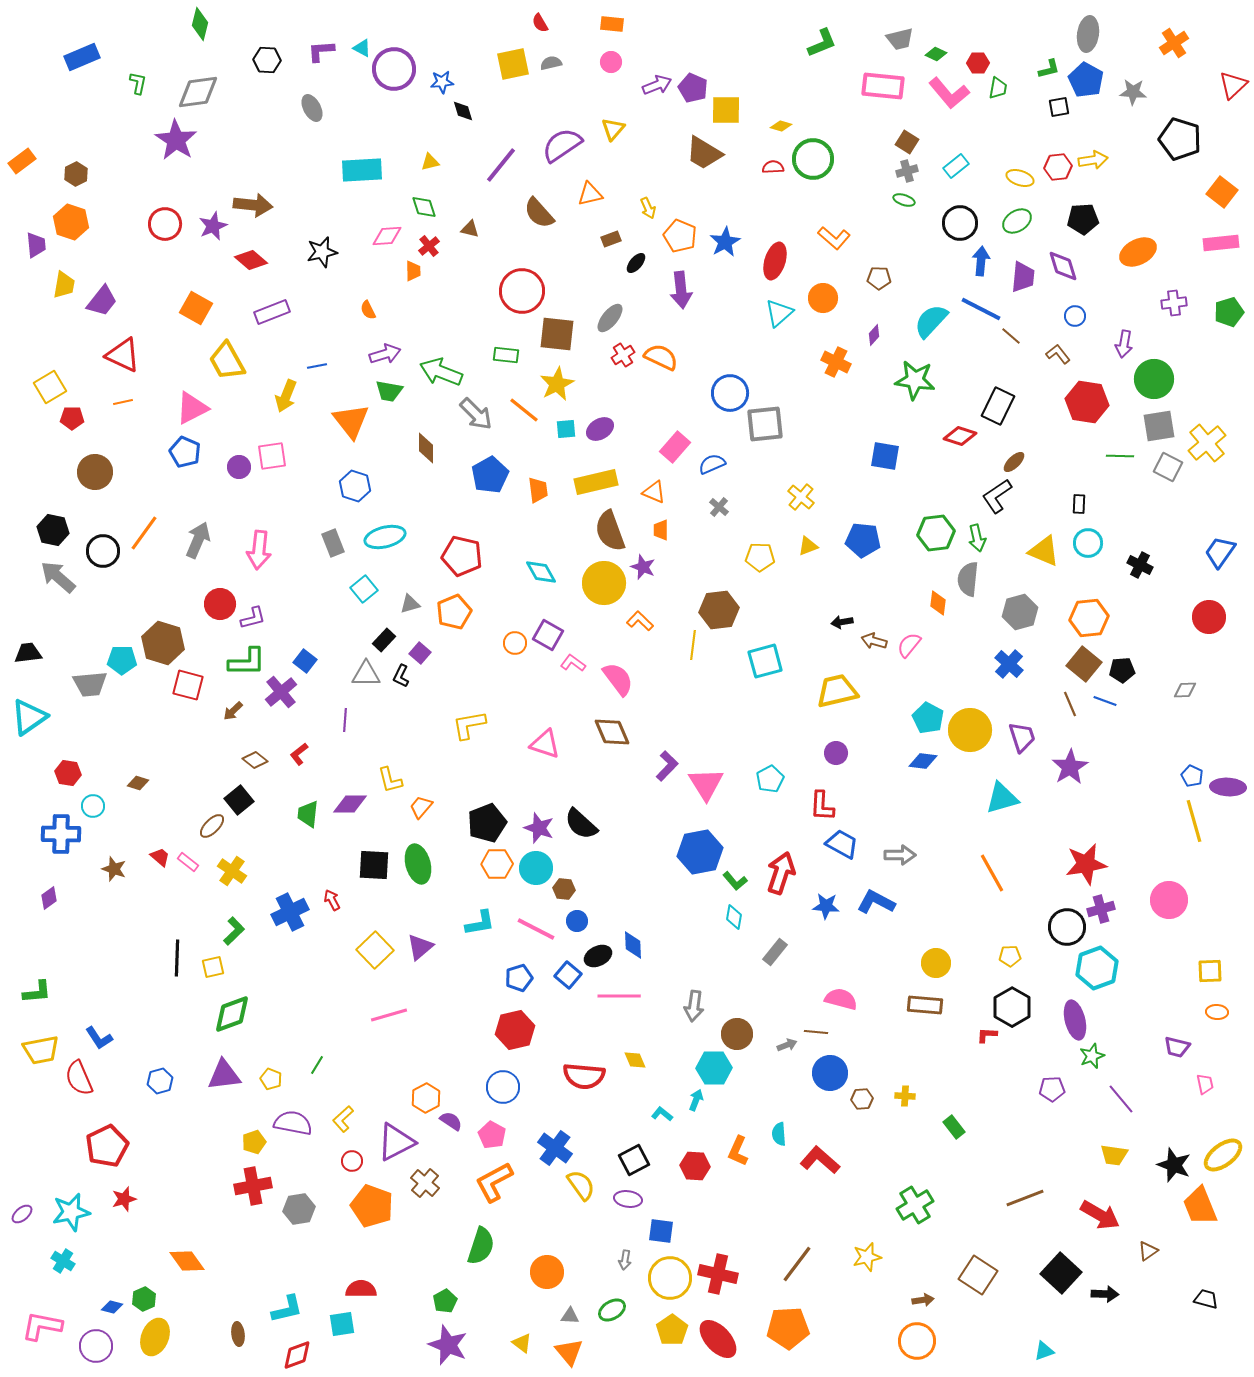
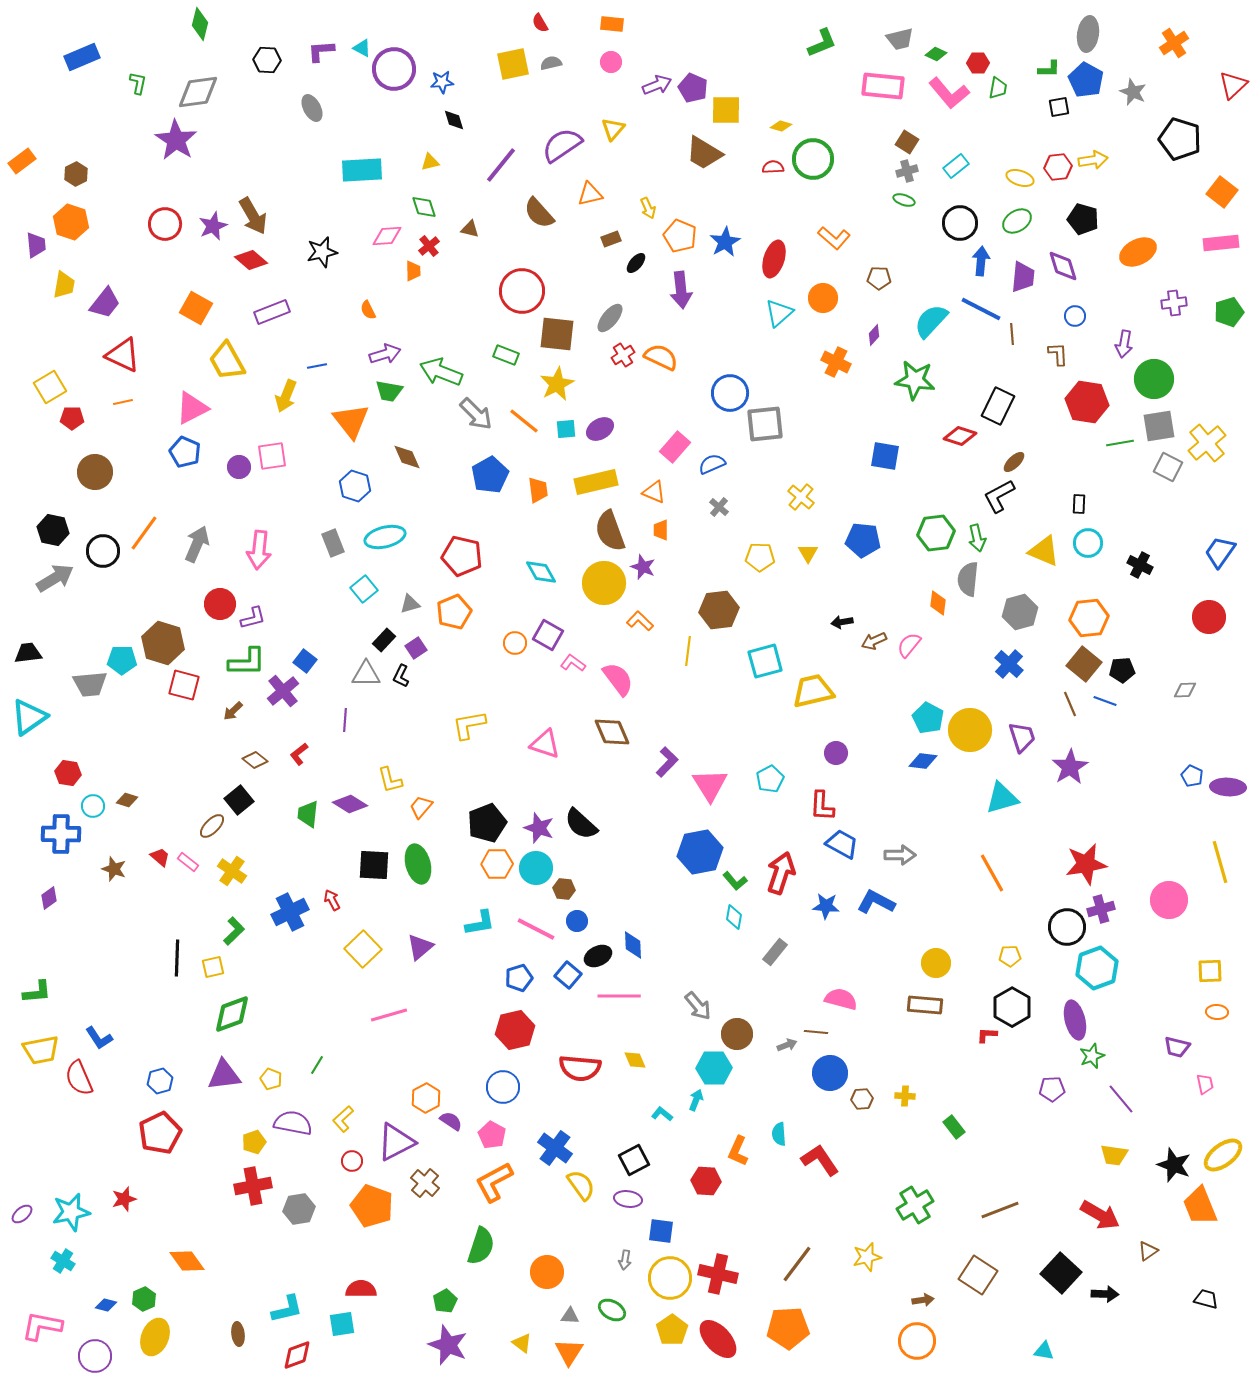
green L-shape at (1049, 69): rotated 15 degrees clockwise
gray star at (1133, 92): rotated 20 degrees clockwise
black diamond at (463, 111): moved 9 px left, 9 px down
brown arrow at (253, 205): moved 11 px down; rotated 54 degrees clockwise
black pentagon at (1083, 219): rotated 20 degrees clockwise
red ellipse at (775, 261): moved 1 px left, 2 px up
purple trapezoid at (102, 301): moved 3 px right, 2 px down
brown line at (1011, 336): moved 1 px right, 2 px up; rotated 45 degrees clockwise
brown L-shape at (1058, 354): rotated 35 degrees clockwise
green rectangle at (506, 355): rotated 15 degrees clockwise
orange line at (524, 410): moved 11 px down
brown diamond at (426, 448): moved 19 px left, 9 px down; rotated 24 degrees counterclockwise
green line at (1120, 456): moved 13 px up; rotated 12 degrees counterclockwise
black L-shape at (997, 496): moved 2 px right; rotated 6 degrees clockwise
gray arrow at (198, 540): moved 1 px left, 4 px down
yellow triangle at (808, 546): moved 7 px down; rotated 40 degrees counterclockwise
gray arrow at (58, 577): moved 3 px left, 1 px down; rotated 108 degrees clockwise
brown arrow at (874, 641): rotated 40 degrees counterclockwise
yellow line at (693, 645): moved 5 px left, 6 px down
purple square at (420, 653): moved 4 px left, 5 px up; rotated 15 degrees clockwise
red square at (188, 685): moved 4 px left
yellow trapezoid at (837, 691): moved 24 px left
purple cross at (281, 692): moved 2 px right, 1 px up
purple L-shape at (667, 766): moved 4 px up
brown diamond at (138, 783): moved 11 px left, 17 px down
pink triangle at (706, 784): moved 4 px right, 1 px down
purple diamond at (350, 804): rotated 32 degrees clockwise
yellow line at (1194, 821): moved 26 px right, 41 px down
yellow square at (375, 950): moved 12 px left, 1 px up
gray arrow at (694, 1006): moved 4 px right; rotated 48 degrees counterclockwise
red semicircle at (584, 1076): moved 4 px left, 8 px up
red pentagon at (107, 1146): moved 53 px right, 13 px up
red L-shape at (820, 1160): rotated 15 degrees clockwise
red hexagon at (695, 1166): moved 11 px right, 15 px down
brown line at (1025, 1198): moved 25 px left, 12 px down
blue diamond at (112, 1307): moved 6 px left, 2 px up
green ellipse at (612, 1310): rotated 60 degrees clockwise
purple circle at (96, 1346): moved 1 px left, 10 px down
cyan triangle at (1044, 1351): rotated 30 degrees clockwise
orange triangle at (569, 1352): rotated 12 degrees clockwise
